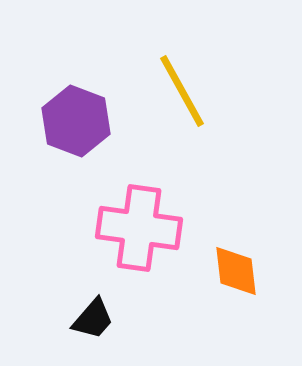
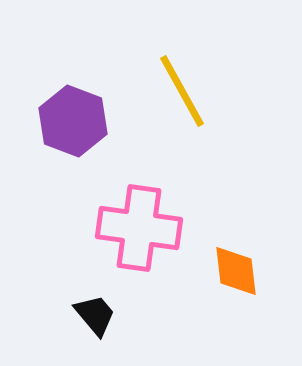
purple hexagon: moved 3 px left
black trapezoid: moved 2 px right, 4 px up; rotated 81 degrees counterclockwise
